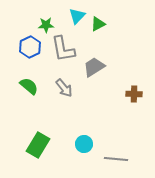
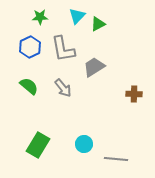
green star: moved 6 px left, 8 px up
gray arrow: moved 1 px left
